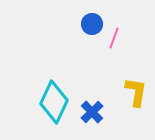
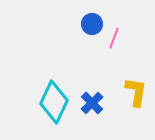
blue cross: moved 9 px up
